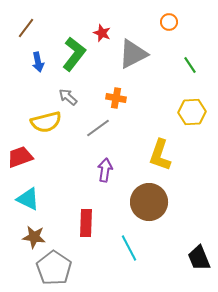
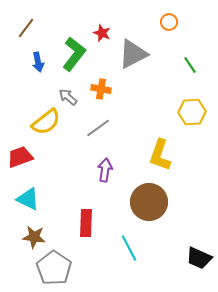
orange cross: moved 15 px left, 9 px up
yellow semicircle: rotated 24 degrees counterclockwise
black trapezoid: rotated 44 degrees counterclockwise
